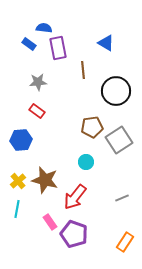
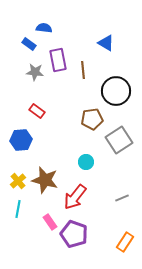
purple rectangle: moved 12 px down
gray star: moved 3 px left, 10 px up; rotated 12 degrees clockwise
brown pentagon: moved 8 px up
cyan line: moved 1 px right
